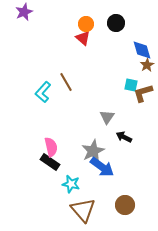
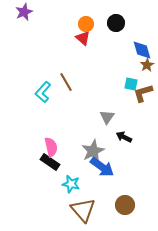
cyan square: moved 1 px up
